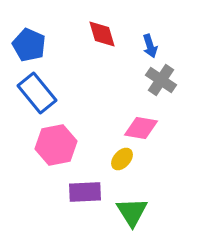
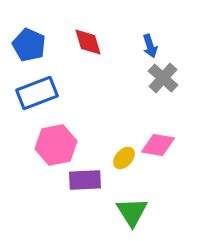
red diamond: moved 14 px left, 8 px down
gray cross: moved 2 px right, 2 px up; rotated 8 degrees clockwise
blue rectangle: rotated 72 degrees counterclockwise
pink diamond: moved 17 px right, 17 px down
yellow ellipse: moved 2 px right, 1 px up
purple rectangle: moved 12 px up
